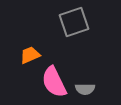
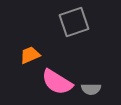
pink semicircle: moved 3 px right; rotated 32 degrees counterclockwise
gray semicircle: moved 6 px right
